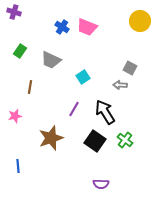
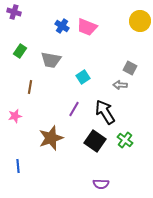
blue cross: moved 1 px up
gray trapezoid: rotated 15 degrees counterclockwise
